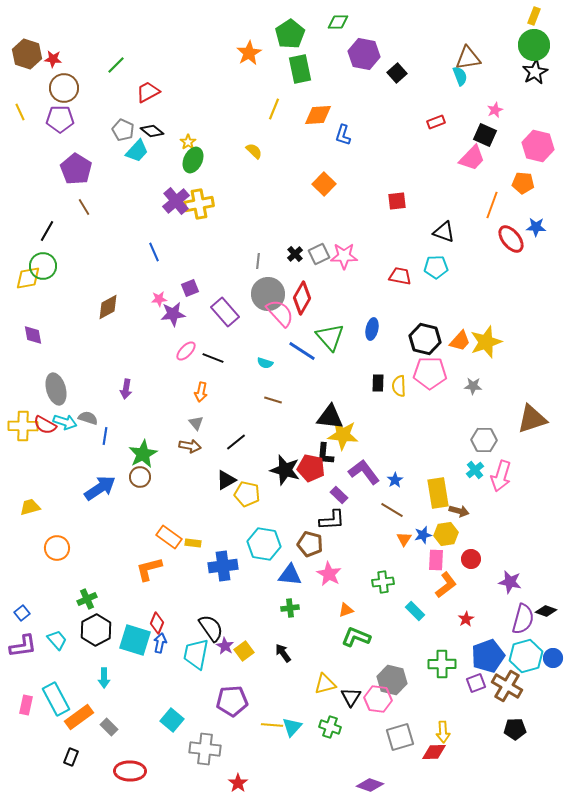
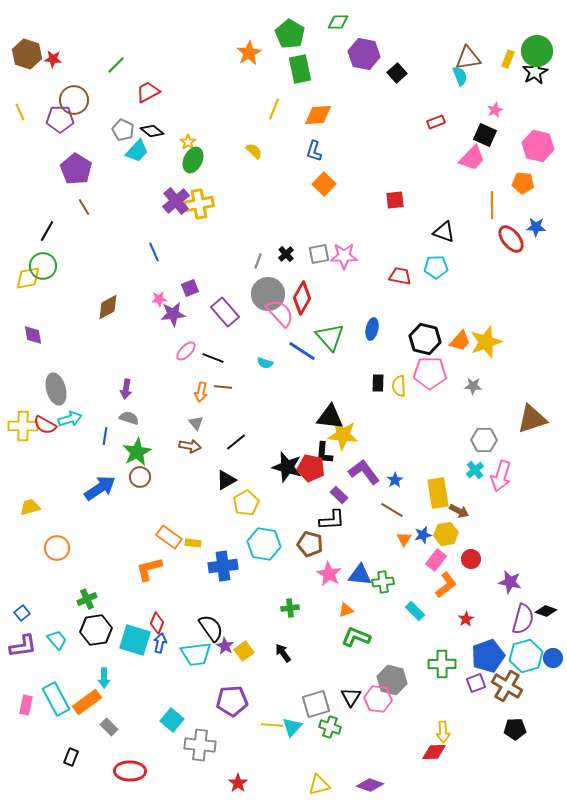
yellow rectangle at (534, 16): moved 26 px left, 43 px down
green pentagon at (290, 34): rotated 8 degrees counterclockwise
green circle at (534, 45): moved 3 px right, 6 px down
brown circle at (64, 88): moved 10 px right, 12 px down
blue L-shape at (343, 135): moved 29 px left, 16 px down
red square at (397, 201): moved 2 px left, 1 px up
orange line at (492, 205): rotated 20 degrees counterclockwise
black cross at (295, 254): moved 9 px left
gray square at (319, 254): rotated 15 degrees clockwise
gray line at (258, 261): rotated 14 degrees clockwise
brown line at (273, 400): moved 50 px left, 13 px up; rotated 12 degrees counterclockwise
gray semicircle at (88, 418): moved 41 px right
cyan arrow at (65, 422): moved 5 px right, 3 px up; rotated 35 degrees counterclockwise
green star at (143, 454): moved 6 px left, 2 px up
black L-shape at (325, 454): moved 1 px left, 1 px up
black star at (285, 470): moved 2 px right, 3 px up
yellow pentagon at (247, 494): moved 1 px left, 9 px down; rotated 30 degrees clockwise
brown arrow at (459, 511): rotated 12 degrees clockwise
pink rectangle at (436, 560): rotated 35 degrees clockwise
blue triangle at (290, 575): moved 70 px right
black hexagon at (96, 630): rotated 20 degrees clockwise
cyan trapezoid at (196, 654): rotated 108 degrees counterclockwise
yellow triangle at (325, 684): moved 6 px left, 101 px down
orange rectangle at (79, 717): moved 8 px right, 15 px up
gray square at (400, 737): moved 84 px left, 33 px up
gray cross at (205, 749): moved 5 px left, 4 px up
